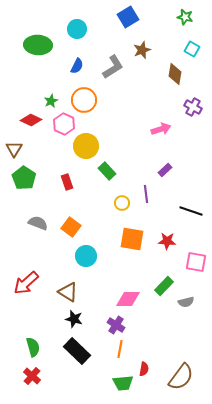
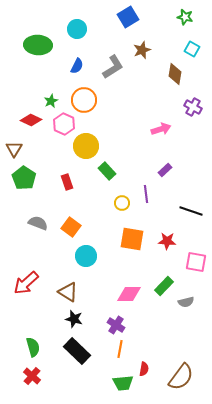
pink diamond at (128, 299): moved 1 px right, 5 px up
